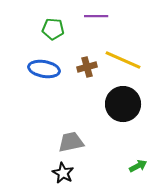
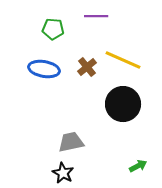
brown cross: rotated 24 degrees counterclockwise
